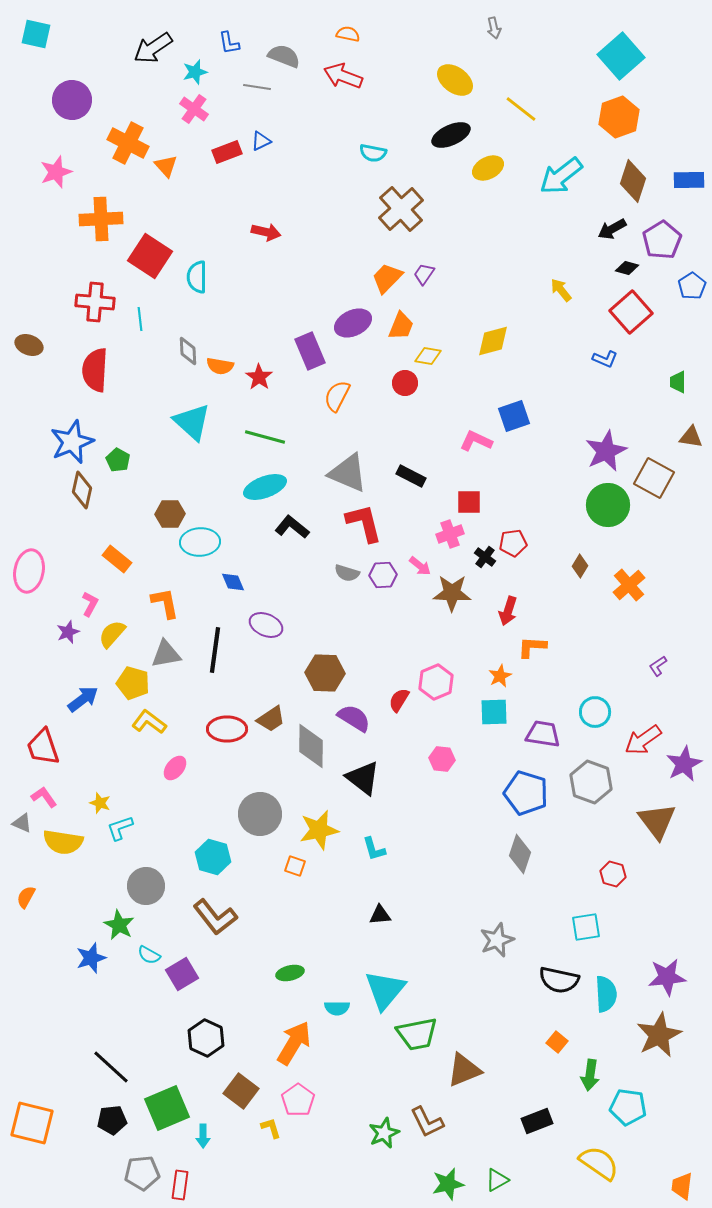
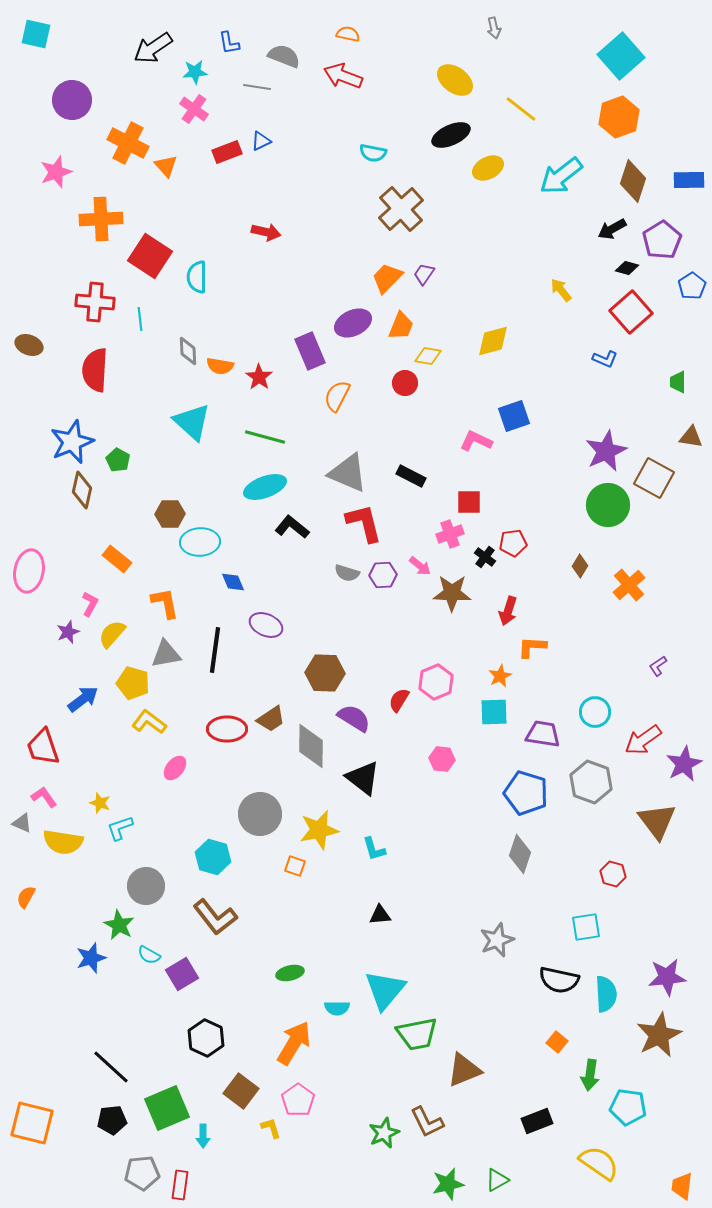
cyan star at (195, 72): rotated 10 degrees clockwise
